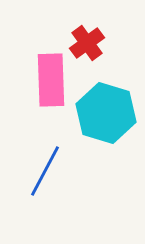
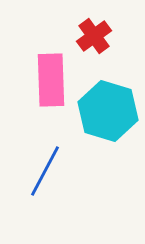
red cross: moved 7 px right, 7 px up
cyan hexagon: moved 2 px right, 2 px up
